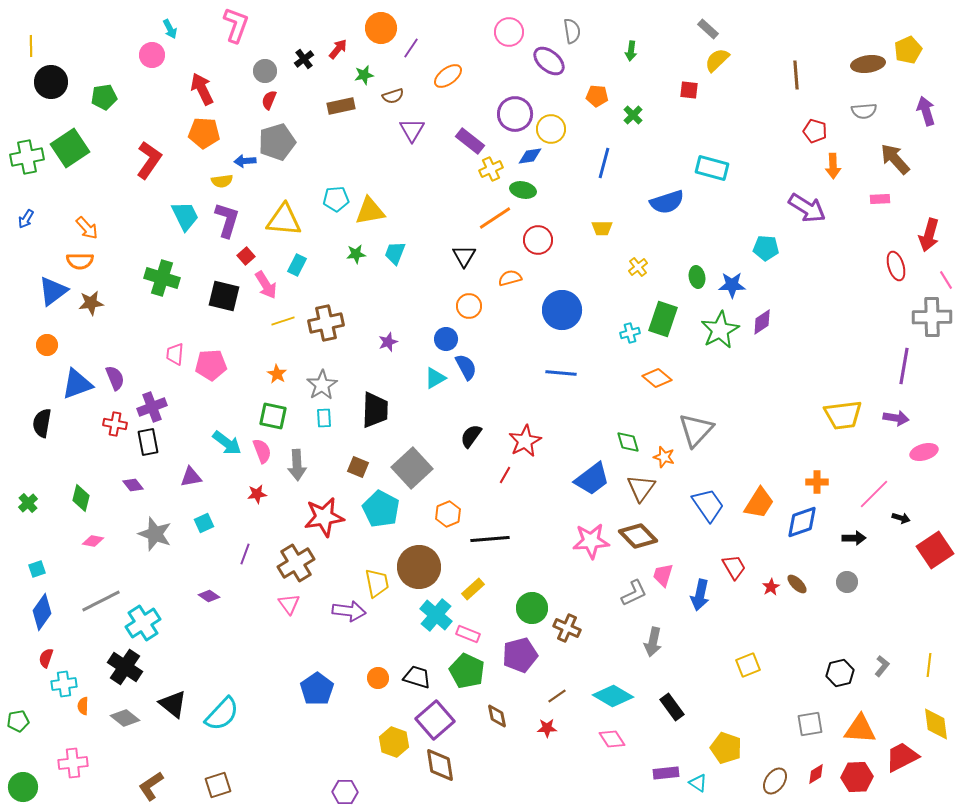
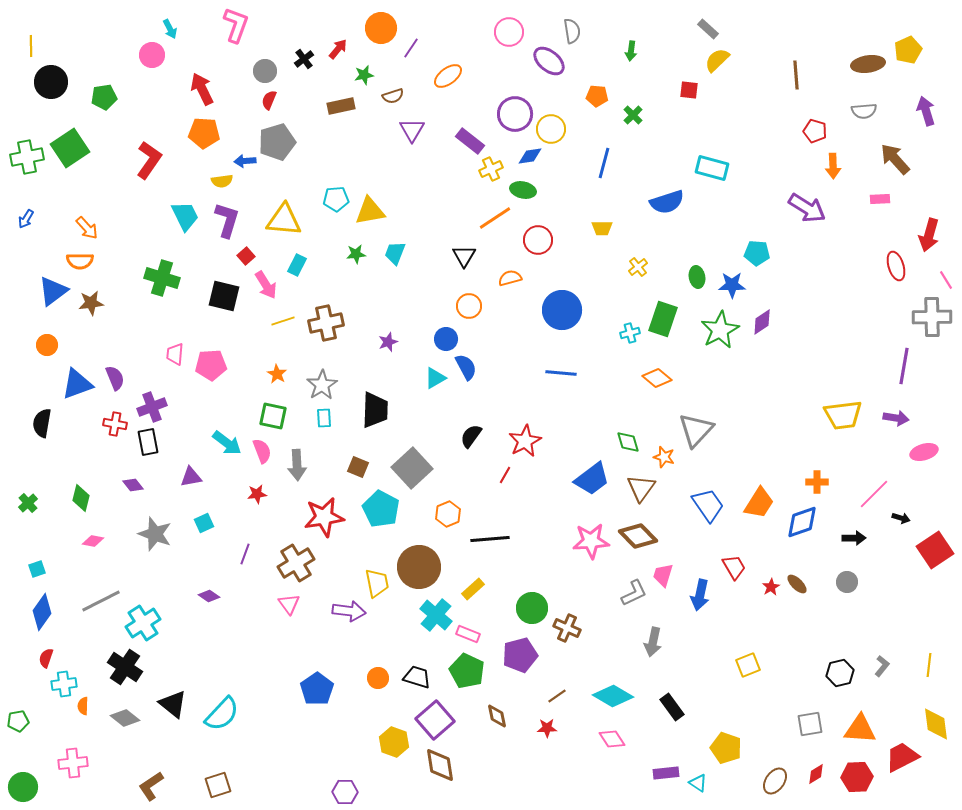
cyan pentagon at (766, 248): moved 9 px left, 5 px down
